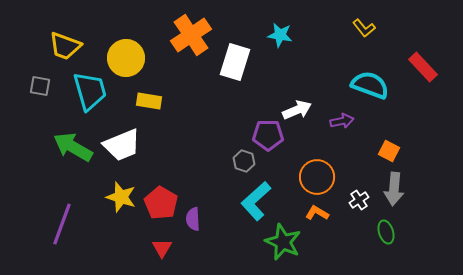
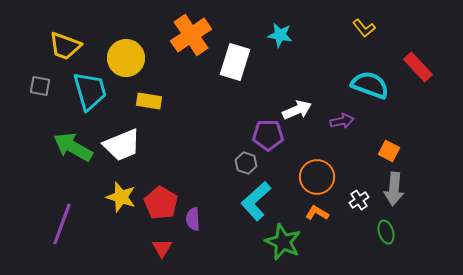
red rectangle: moved 5 px left
gray hexagon: moved 2 px right, 2 px down
